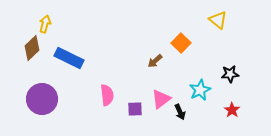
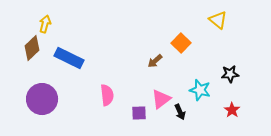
cyan star: rotated 30 degrees counterclockwise
purple square: moved 4 px right, 4 px down
